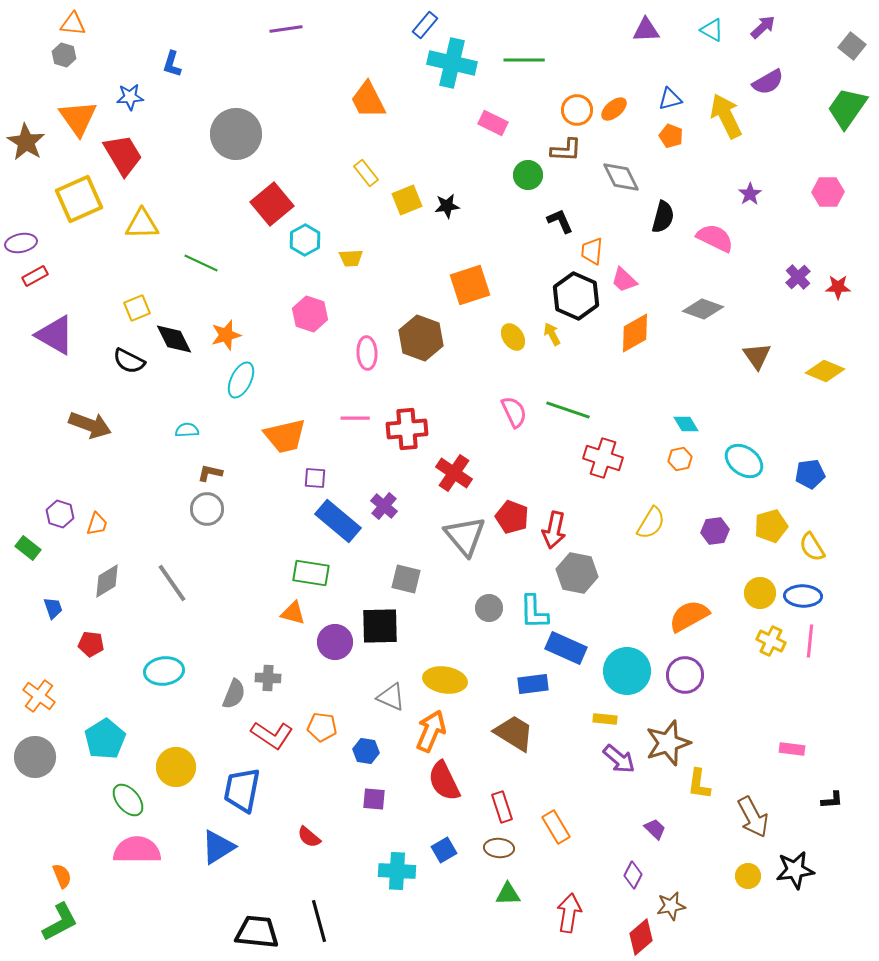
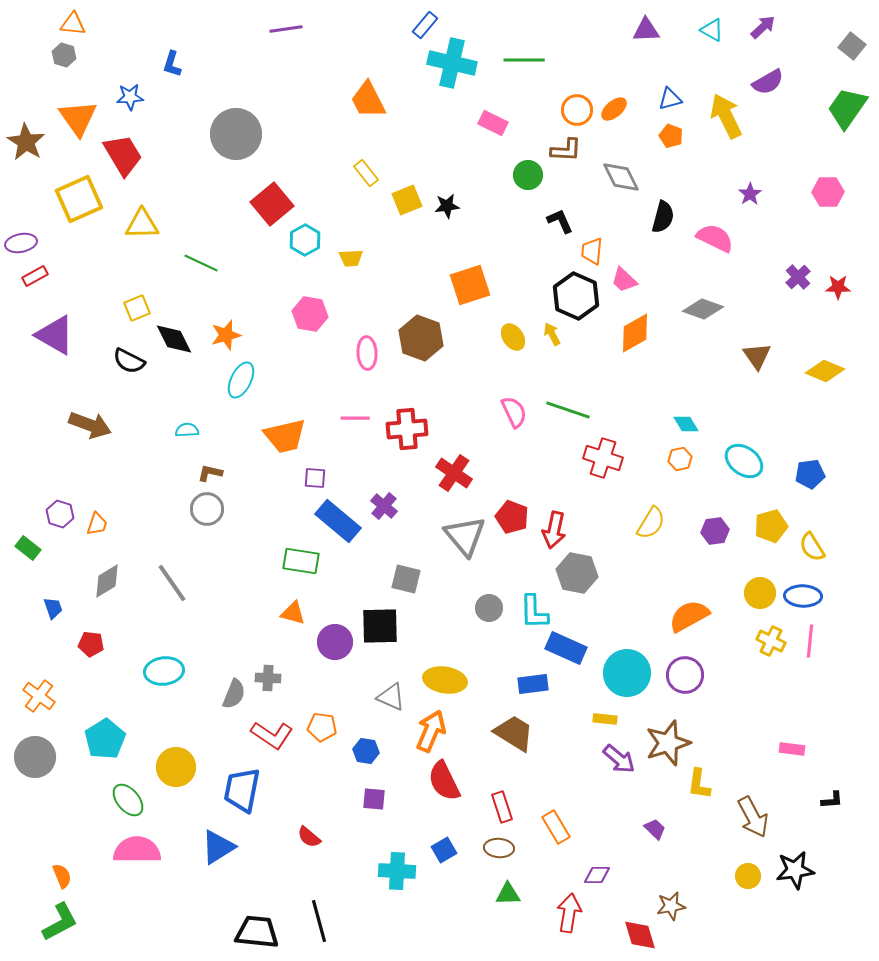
pink hexagon at (310, 314): rotated 8 degrees counterclockwise
green rectangle at (311, 573): moved 10 px left, 12 px up
cyan circle at (627, 671): moved 2 px down
purple diamond at (633, 875): moved 36 px left; rotated 64 degrees clockwise
red diamond at (641, 937): moved 1 px left, 2 px up; rotated 66 degrees counterclockwise
